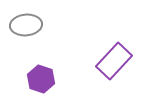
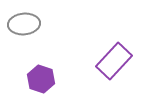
gray ellipse: moved 2 px left, 1 px up
